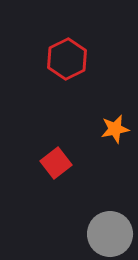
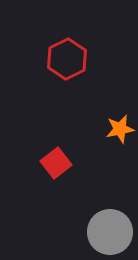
orange star: moved 5 px right
gray circle: moved 2 px up
